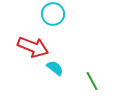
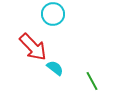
red arrow: rotated 24 degrees clockwise
